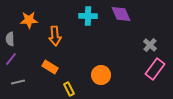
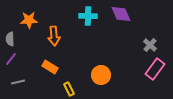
orange arrow: moved 1 px left
